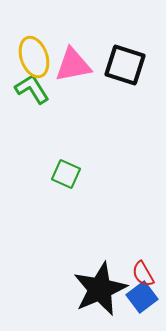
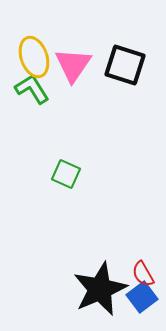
pink triangle: rotated 45 degrees counterclockwise
